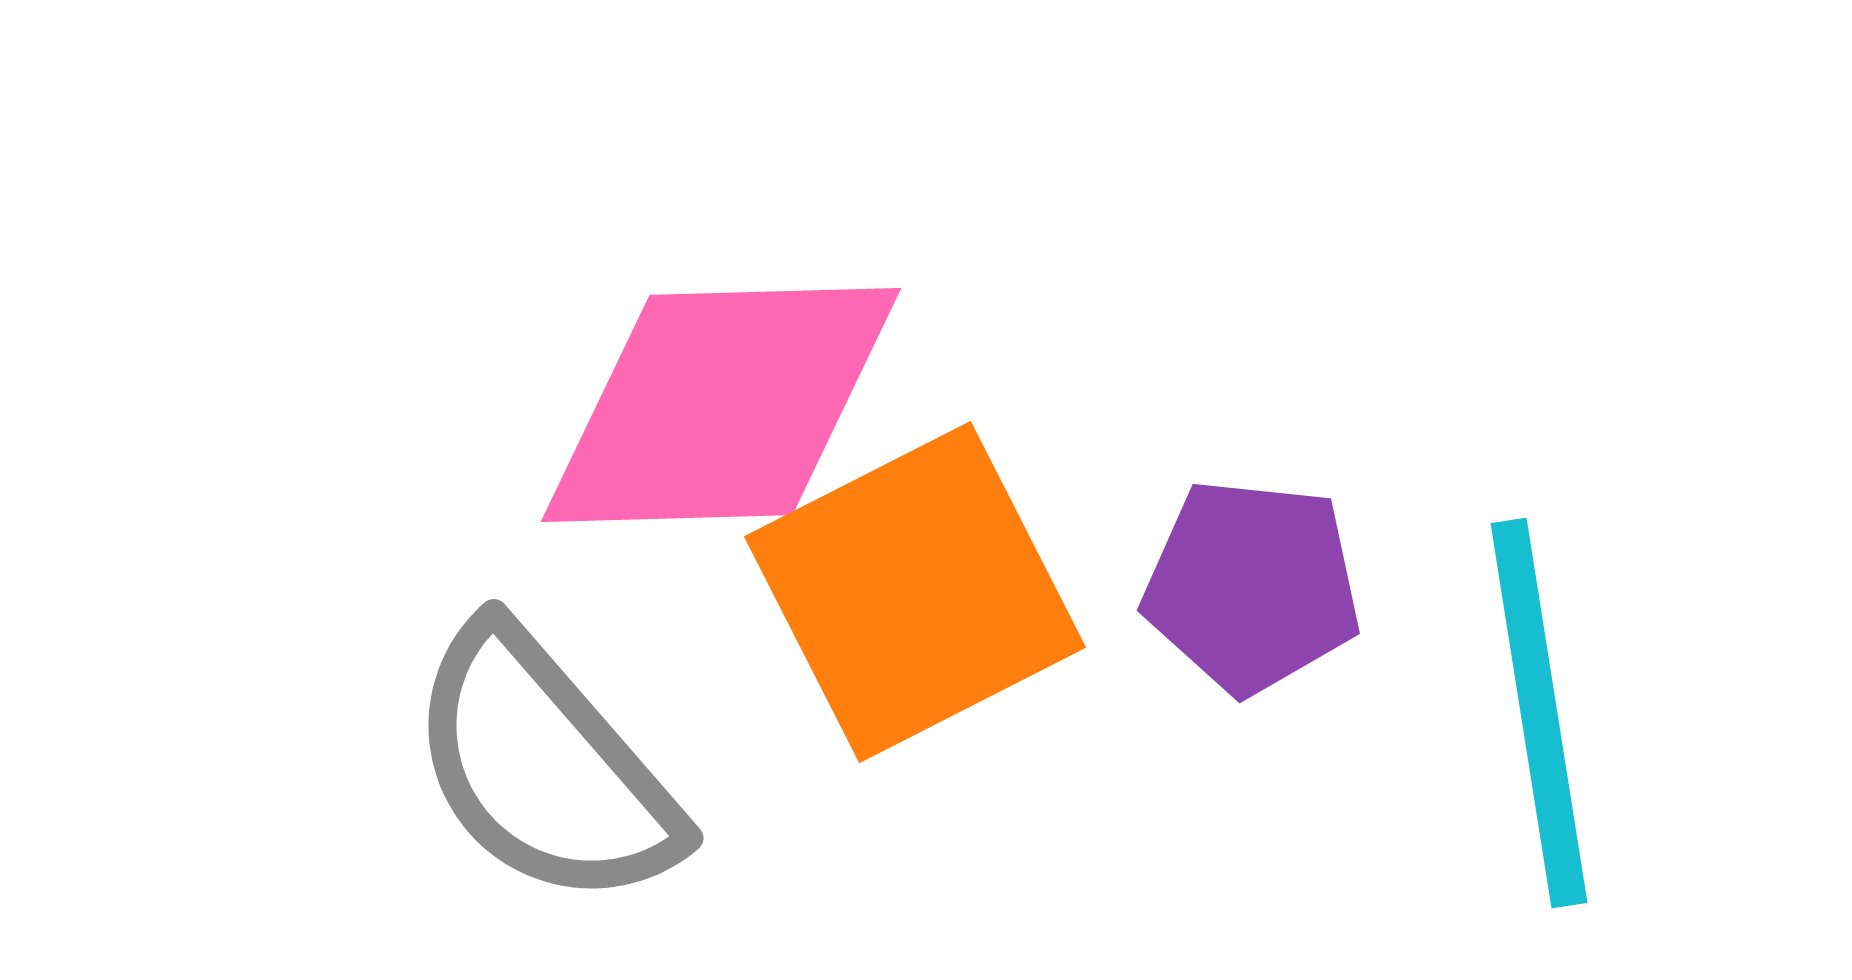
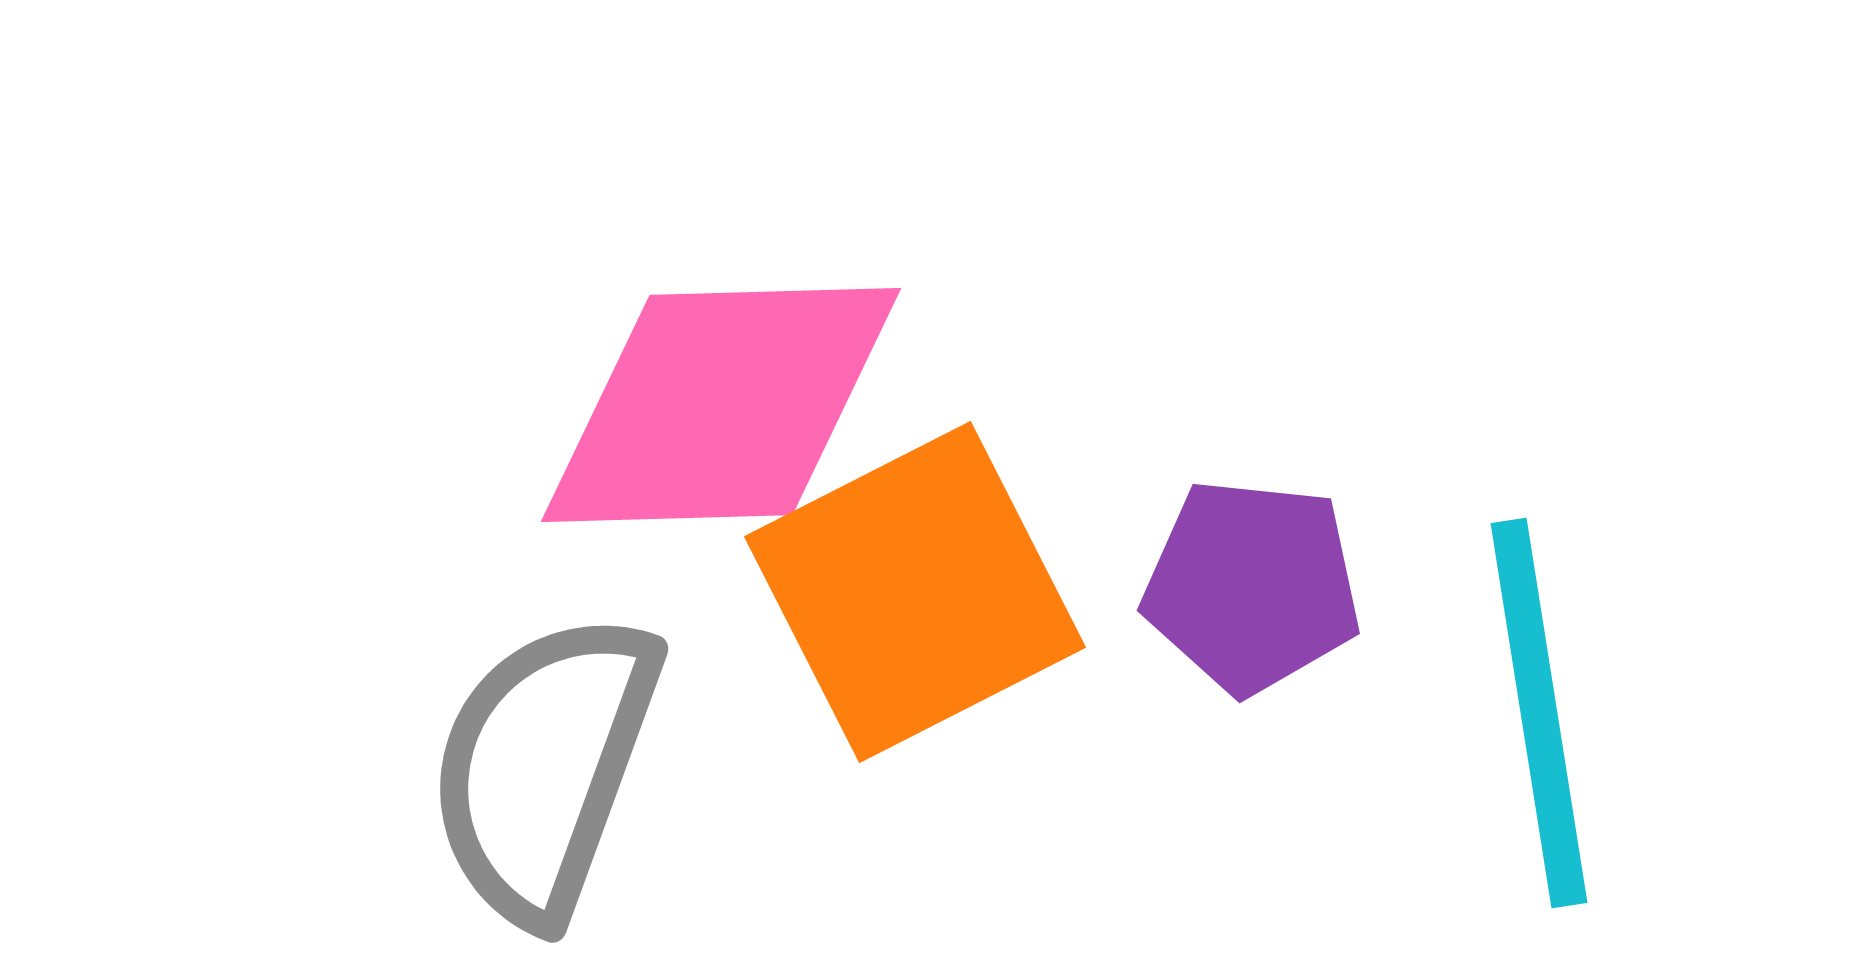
gray semicircle: rotated 61 degrees clockwise
